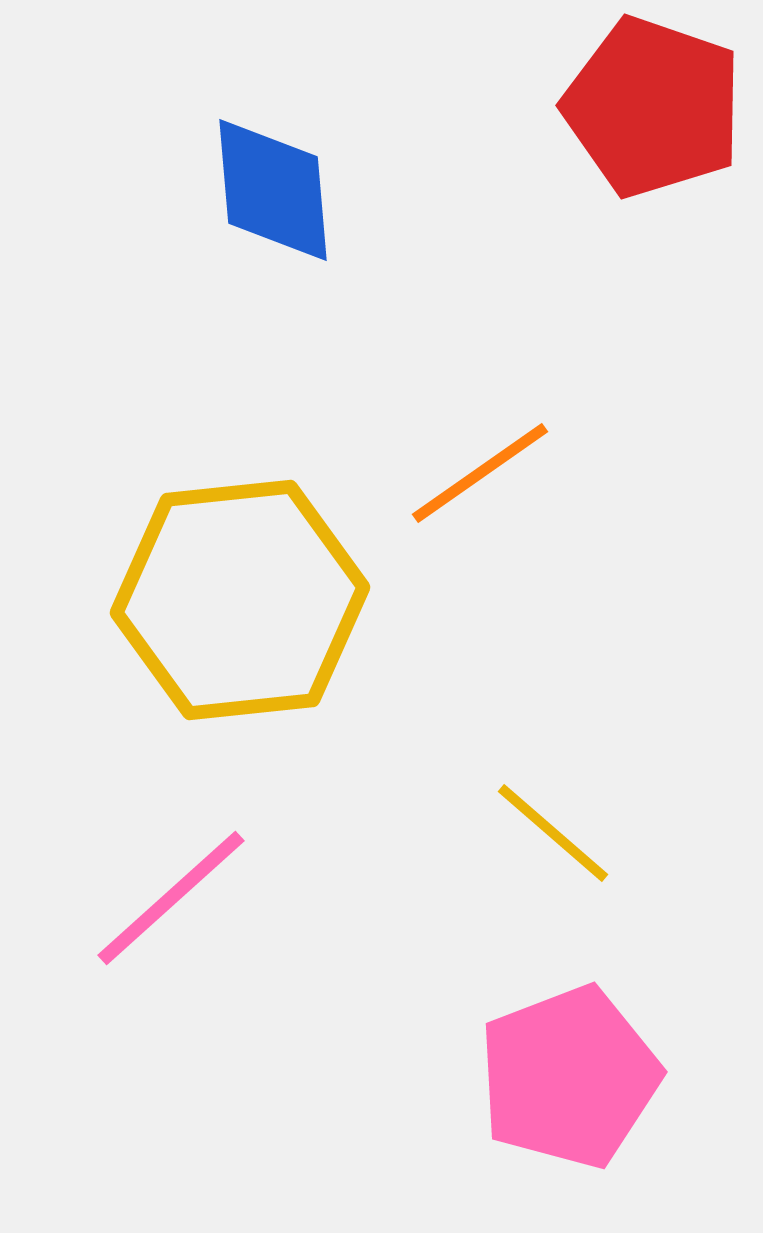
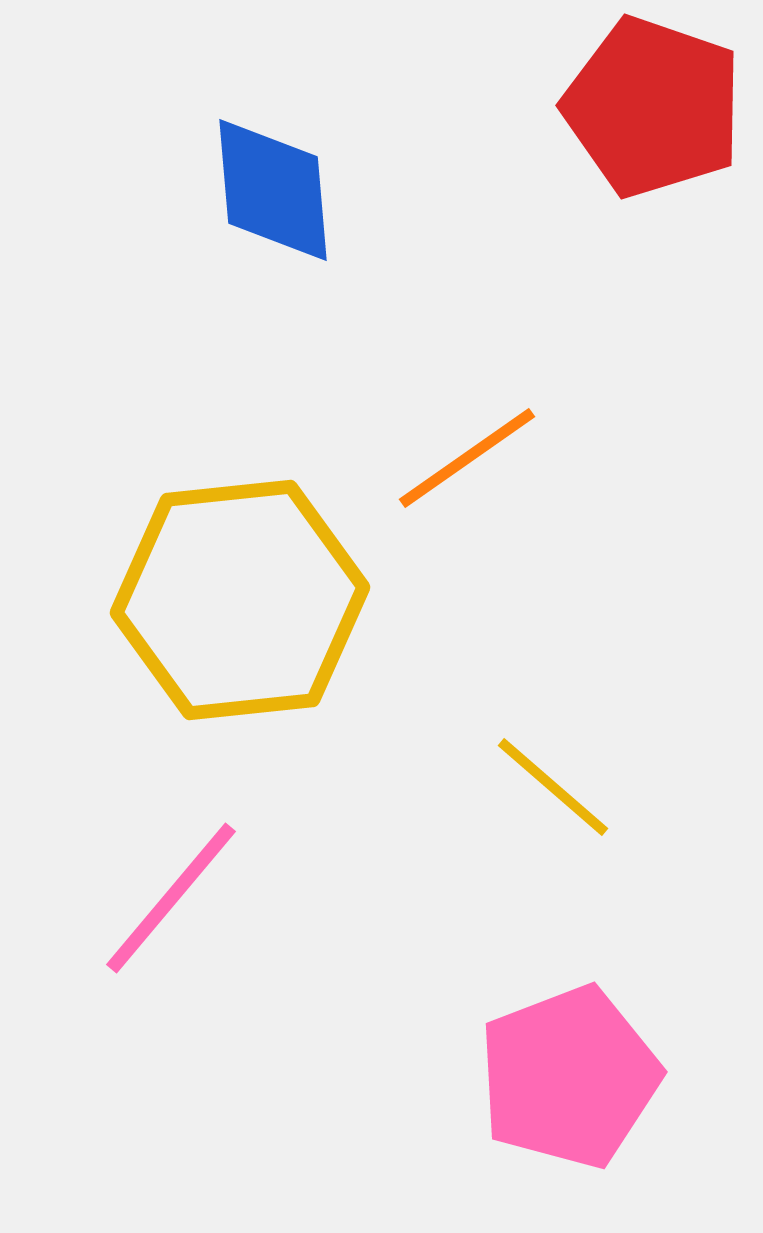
orange line: moved 13 px left, 15 px up
yellow line: moved 46 px up
pink line: rotated 8 degrees counterclockwise
